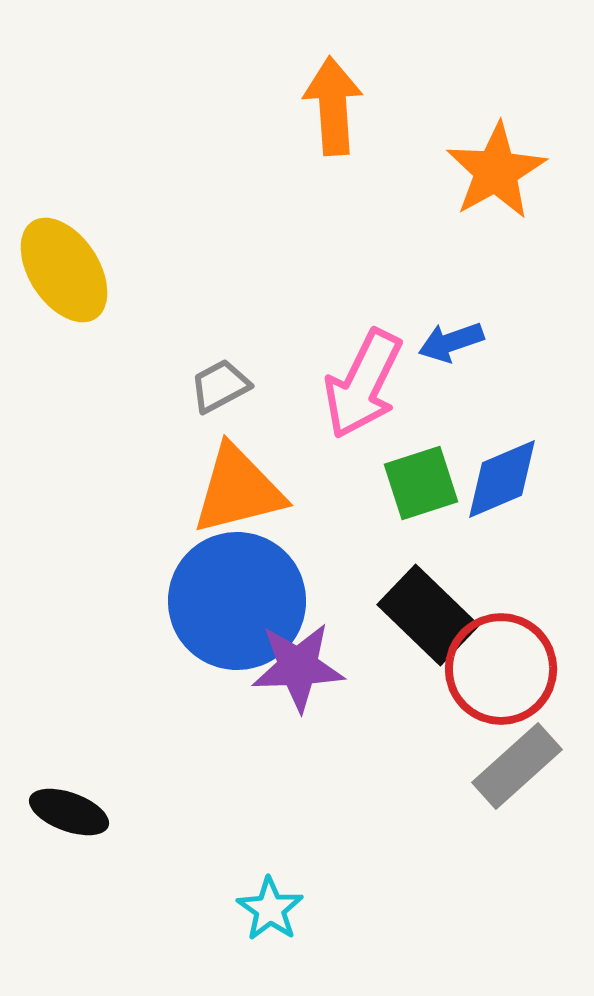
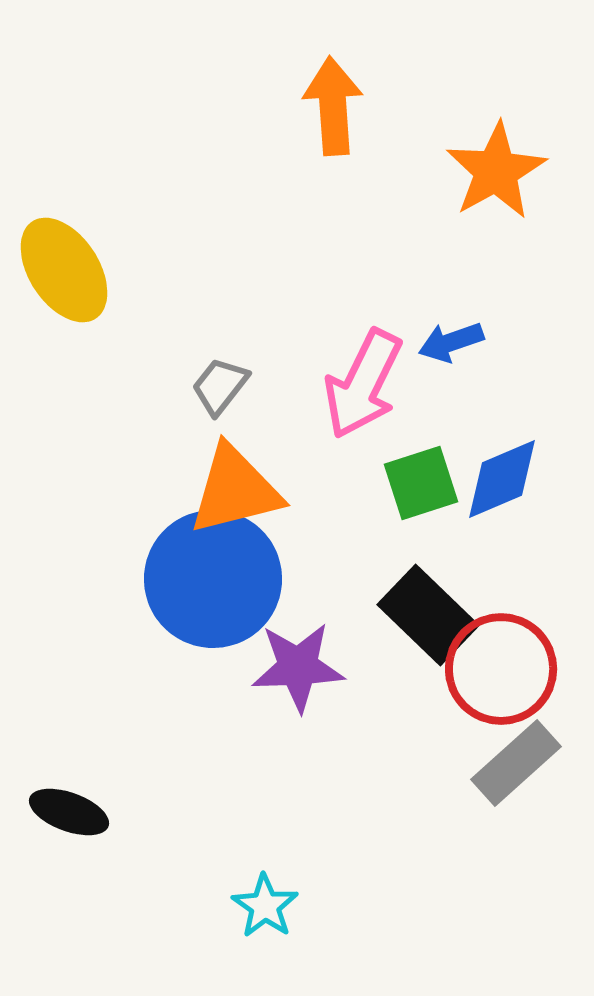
gray trapezoid: rotated 24 degrees counterclockwise
orange triangle: moved 3 px left
blue circle: moved 24 px left, 22 px up
gray rectangle: moved 1 px left, 3 px up
cyan star: moved 5 px left, 3 px up
